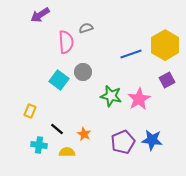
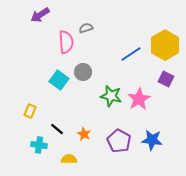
blue line: rotated 15 degrees counterclockwise
purple square: moved 1 px left, 1 px up; rotated 35 degrees counterclockwise
purple pentagon: moved 4 px left, 1 px up; rotated 20 degrees counterclockwise
yellow semicircle: moved 2 px right, 7 px down
